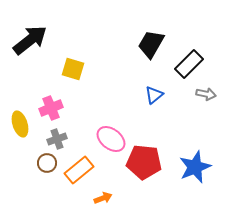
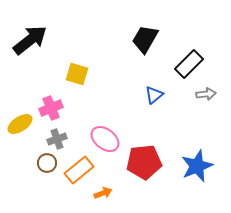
black trapezoid: moved 6 px left, 5 px up
yellow square: moved 4 px right, 5 px down
gray arrow: rotated 18 degrees counterclockwise
yellow ellipse: rotated 75 degrees clockwise
pink ellipse: moved 6 px left
red pentagon: rotated 12 degrees counterclockwise
blue star: moved 2 px right, 1 px up
orange arrow: moved 5 px up
